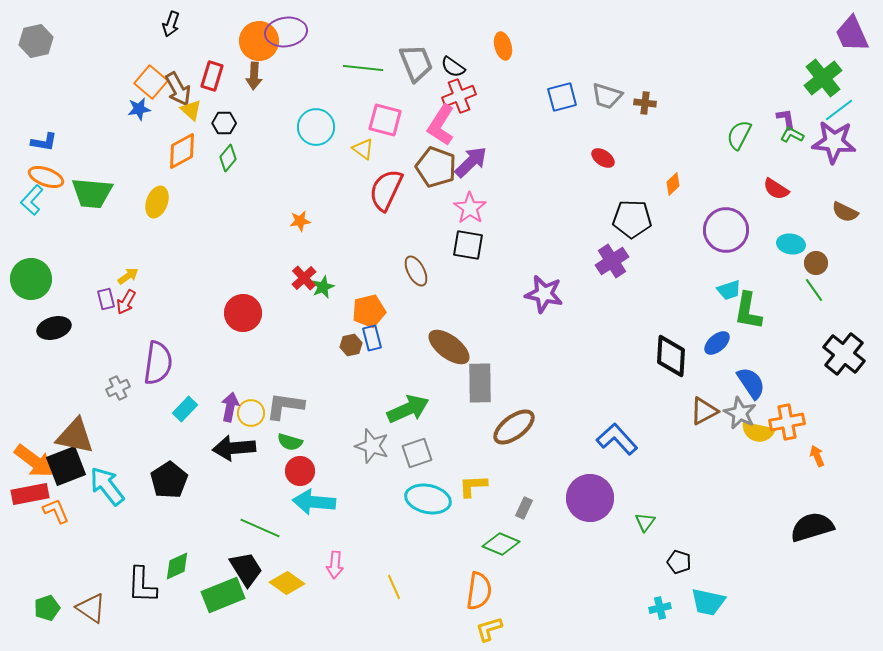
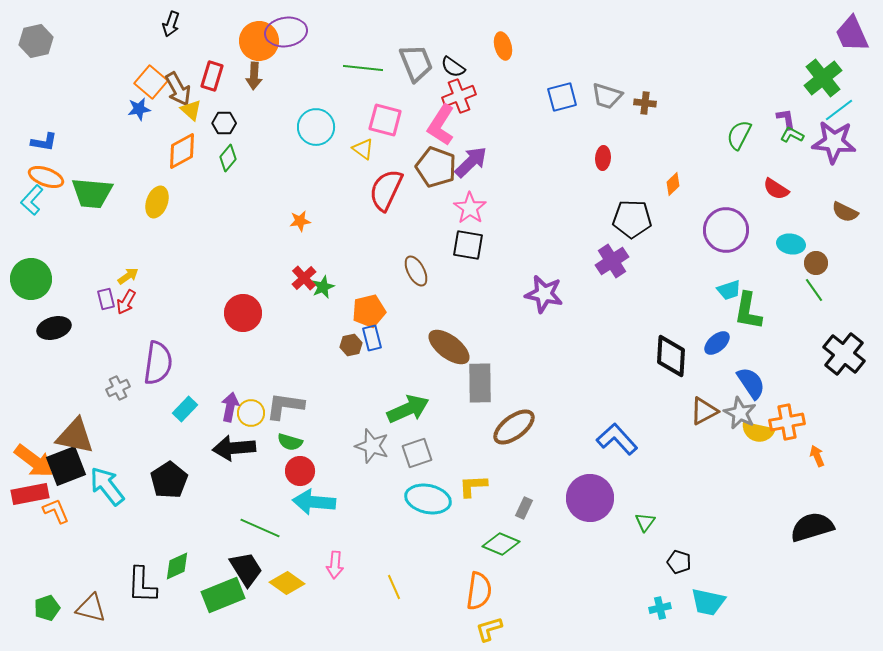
red ellipse at (603, 158): rotated 60 degrees clockwise
brown triangle at (91, 608): rotated 20 degrees counterclockwise
